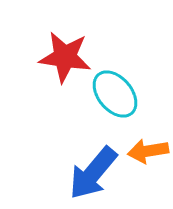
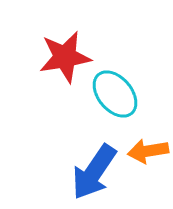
red star: rotated 18 degrees counterclockwise
blue arrow: moved 1 px right, 1 px up; rotated 6 degrees counterclockwise
